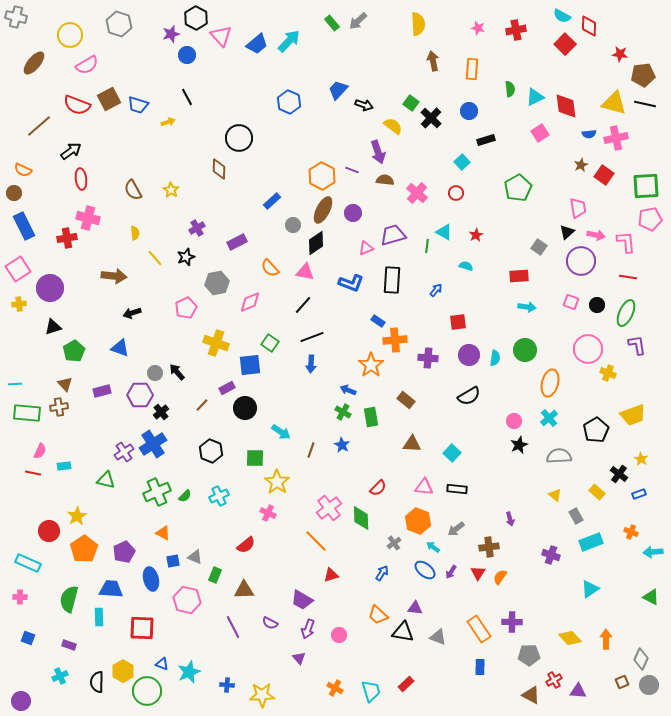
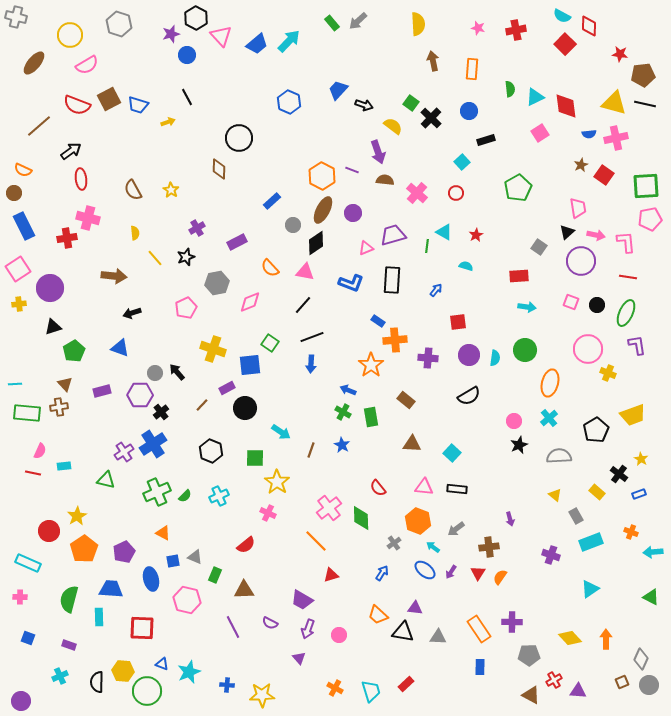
yellow cross at (216, 343): moved 3 px left, 6 px down
red semicircle at (378, 488): rotated 96 degrees clockwise
gray triangle at (438, 637): rotated 18 degrees counterclockwise
yellow hexagon at (123, 671): rotated 25 degrees counterclockwise
